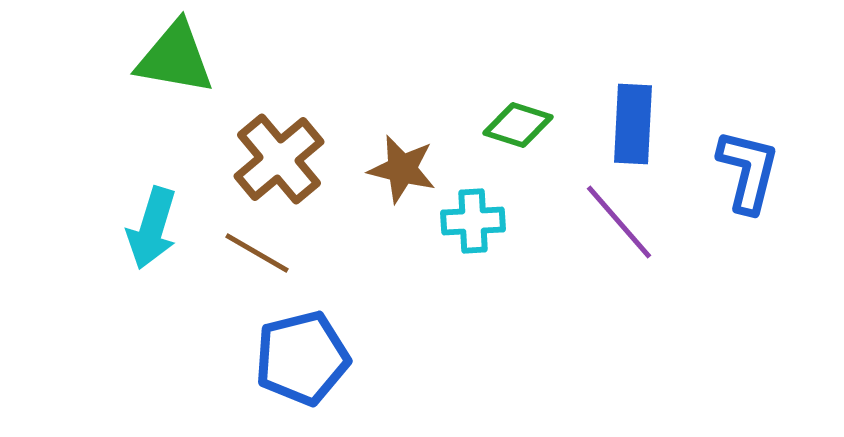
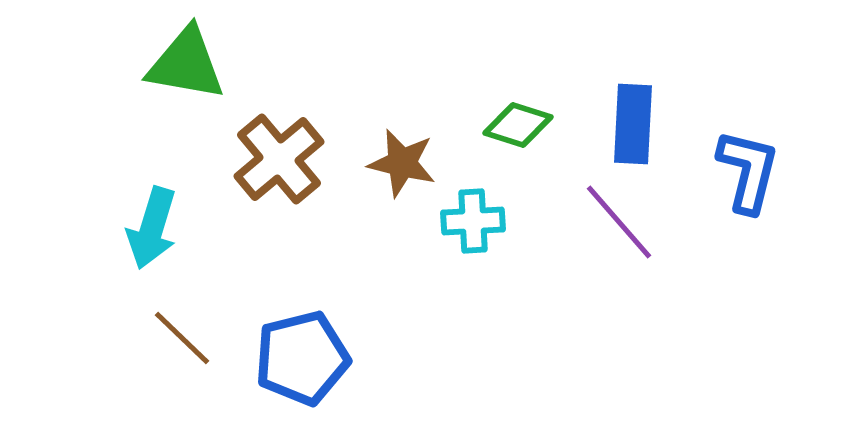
green triangle: moved 11 px right, 6 px down
brown star: moved 6 px up
brown line: moved 75 px left, 85 px down; rotated 14 degrees clockwise
